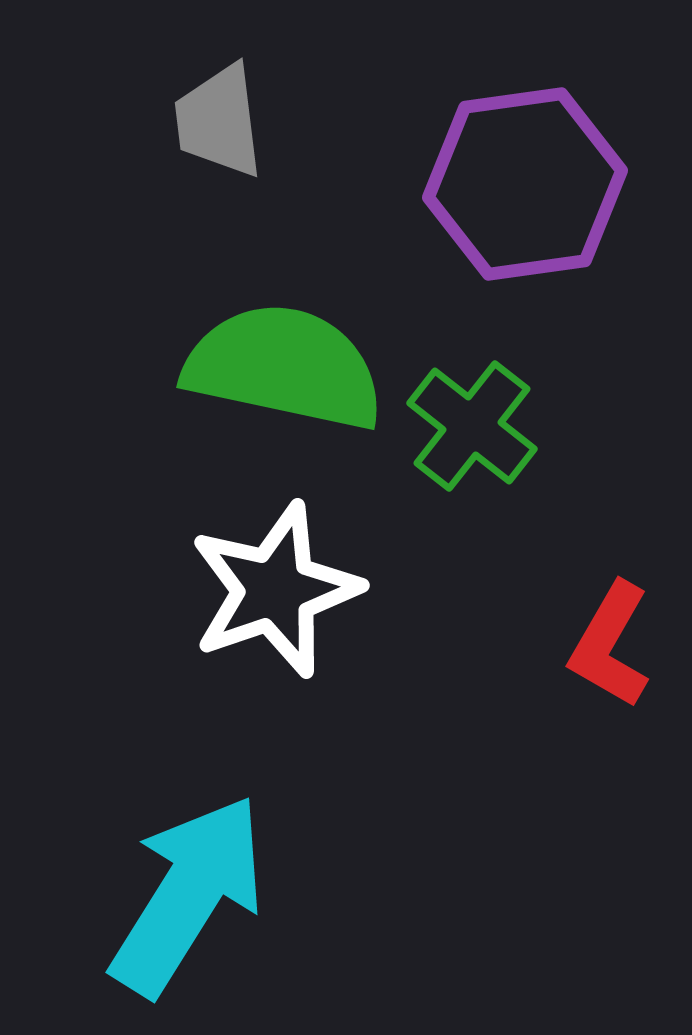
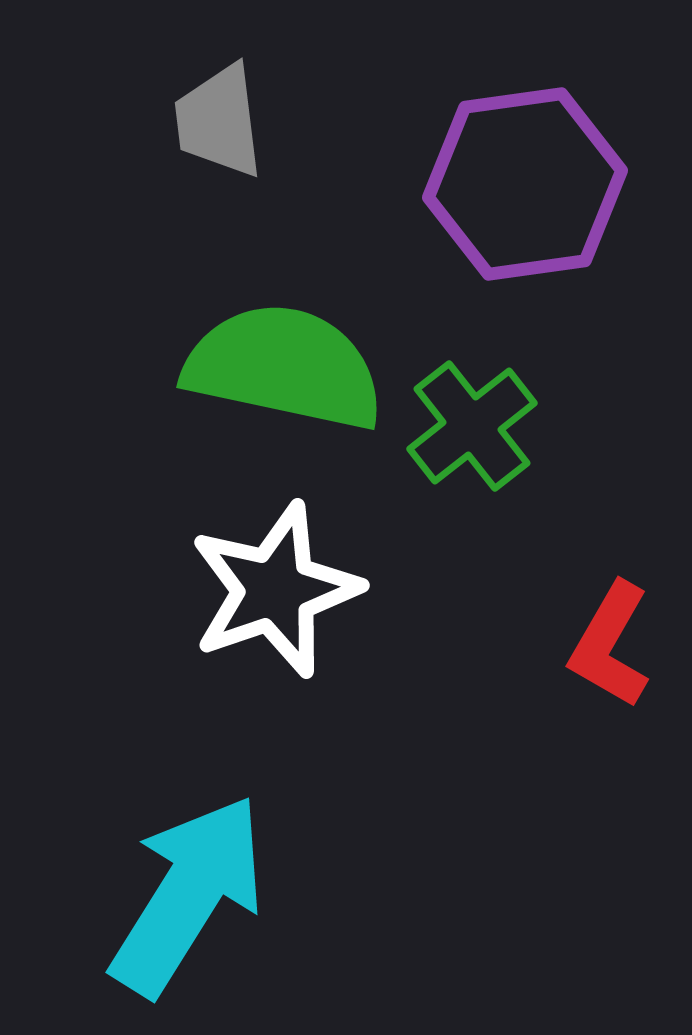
green cross: rotated 14 degrees clockwise
